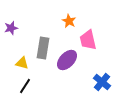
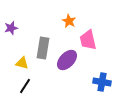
blue cross: rotated 30 degrees counterclockwise
